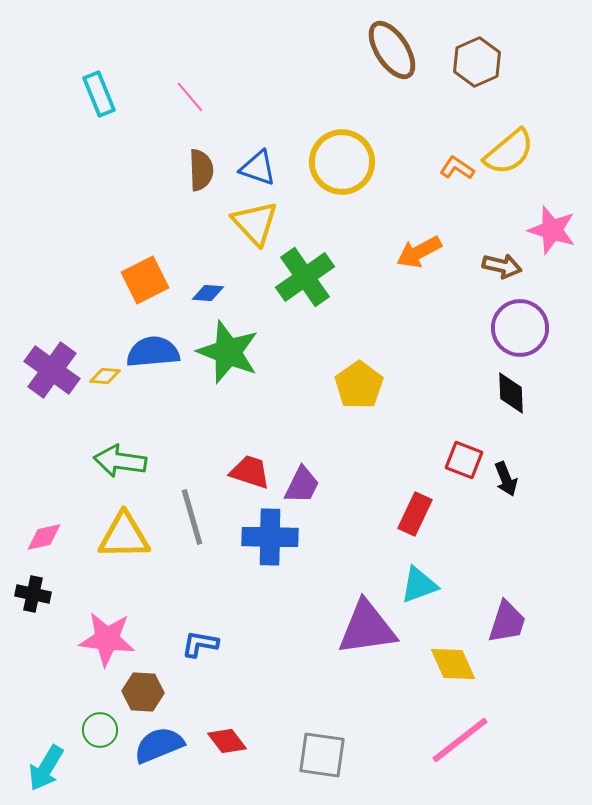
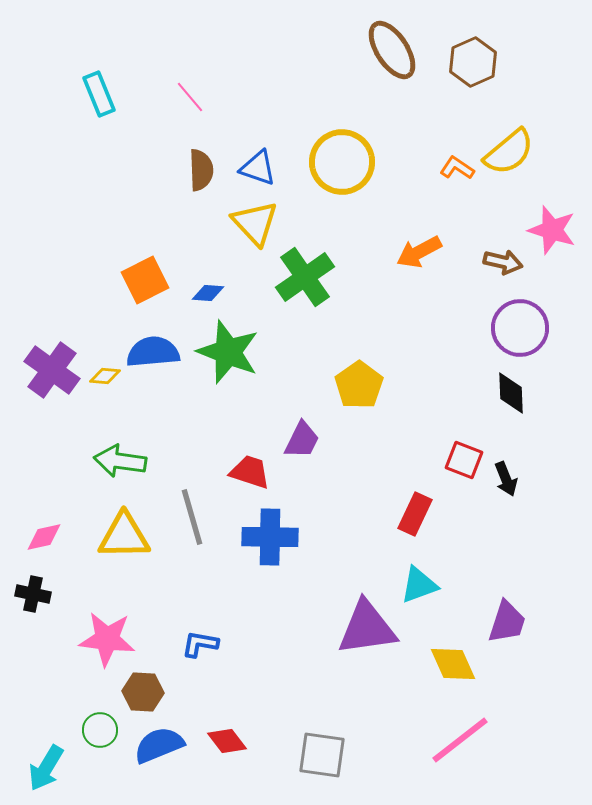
brown hexagon at (477, 62): moved 4 px left
brown arrow at (502, 266): moved 1 px right, 4 px up
purple trapezoid at (302, 485): moved 45 px up
